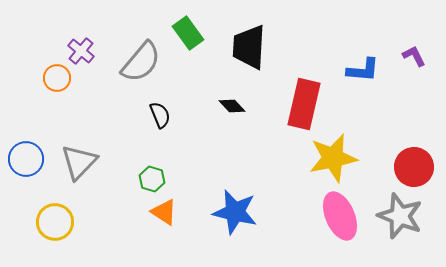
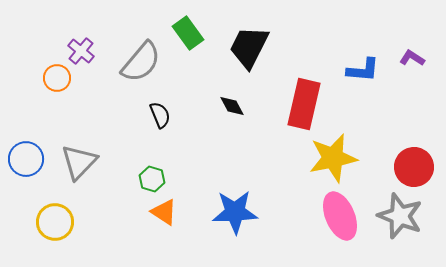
black trapezoid: rotated 24 degrees clockwise
purple L-shape: moved 2 px left, 2 px down; rotated 30 degrees counterclockwise
black diamond: rotated 16 degrees clockwise
blue star: rotated 15 degrees counterclockwise
